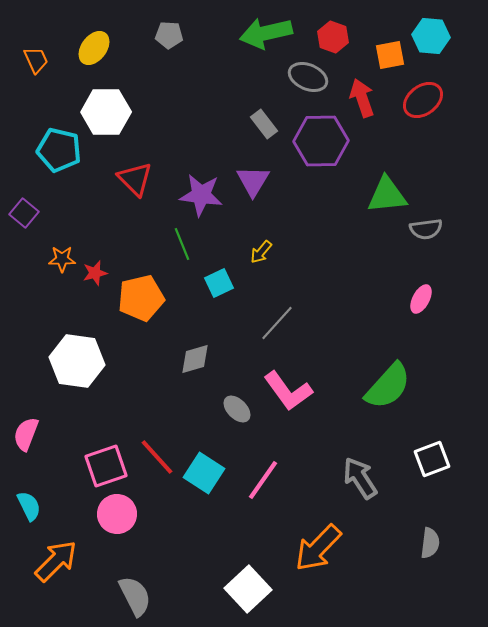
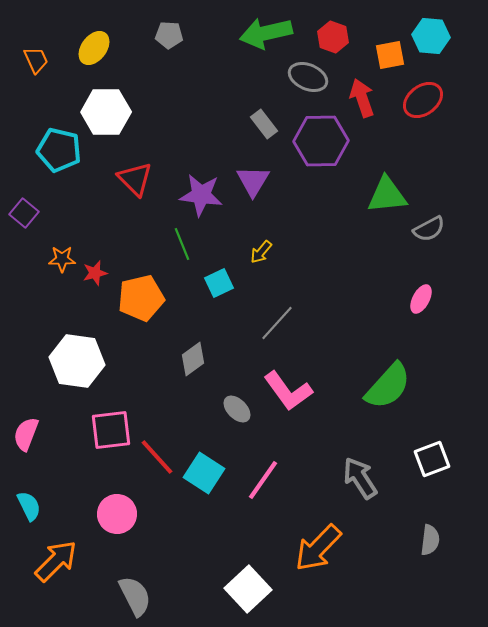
gray semicircle at (426, 229): moved 3 px right; rotated 20 degrees counterclockwise
gray diamond at (195, 359): moved 2 px left; rotated 20 degrees counterclockwise
pink square at (106, 466): moved 5 px right, 36 px up; rotated 12 degrees clockwise
gray semicircle at (430, 543): moved 3 px up
